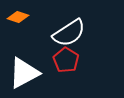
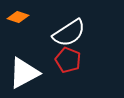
red pentagon: moved 2 px right; rotated 10 degrees counterclockwise
